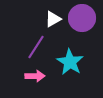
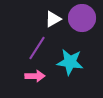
purple line: moved 1 px right, 1 px down
cyan star: rotated 24 degrees counterclockwise
